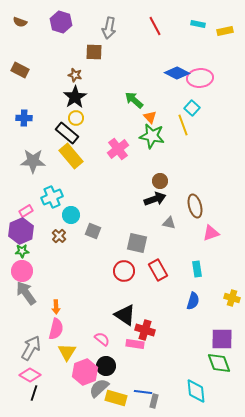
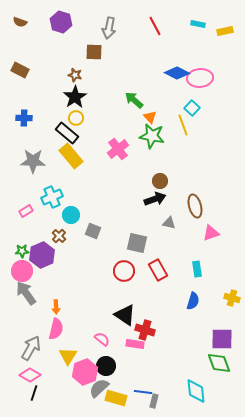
purple hexagon at (21, 231): moved 21 px right, 24 px down
yellow triangle at (67, 352): moved 1 px right, 4 px down
